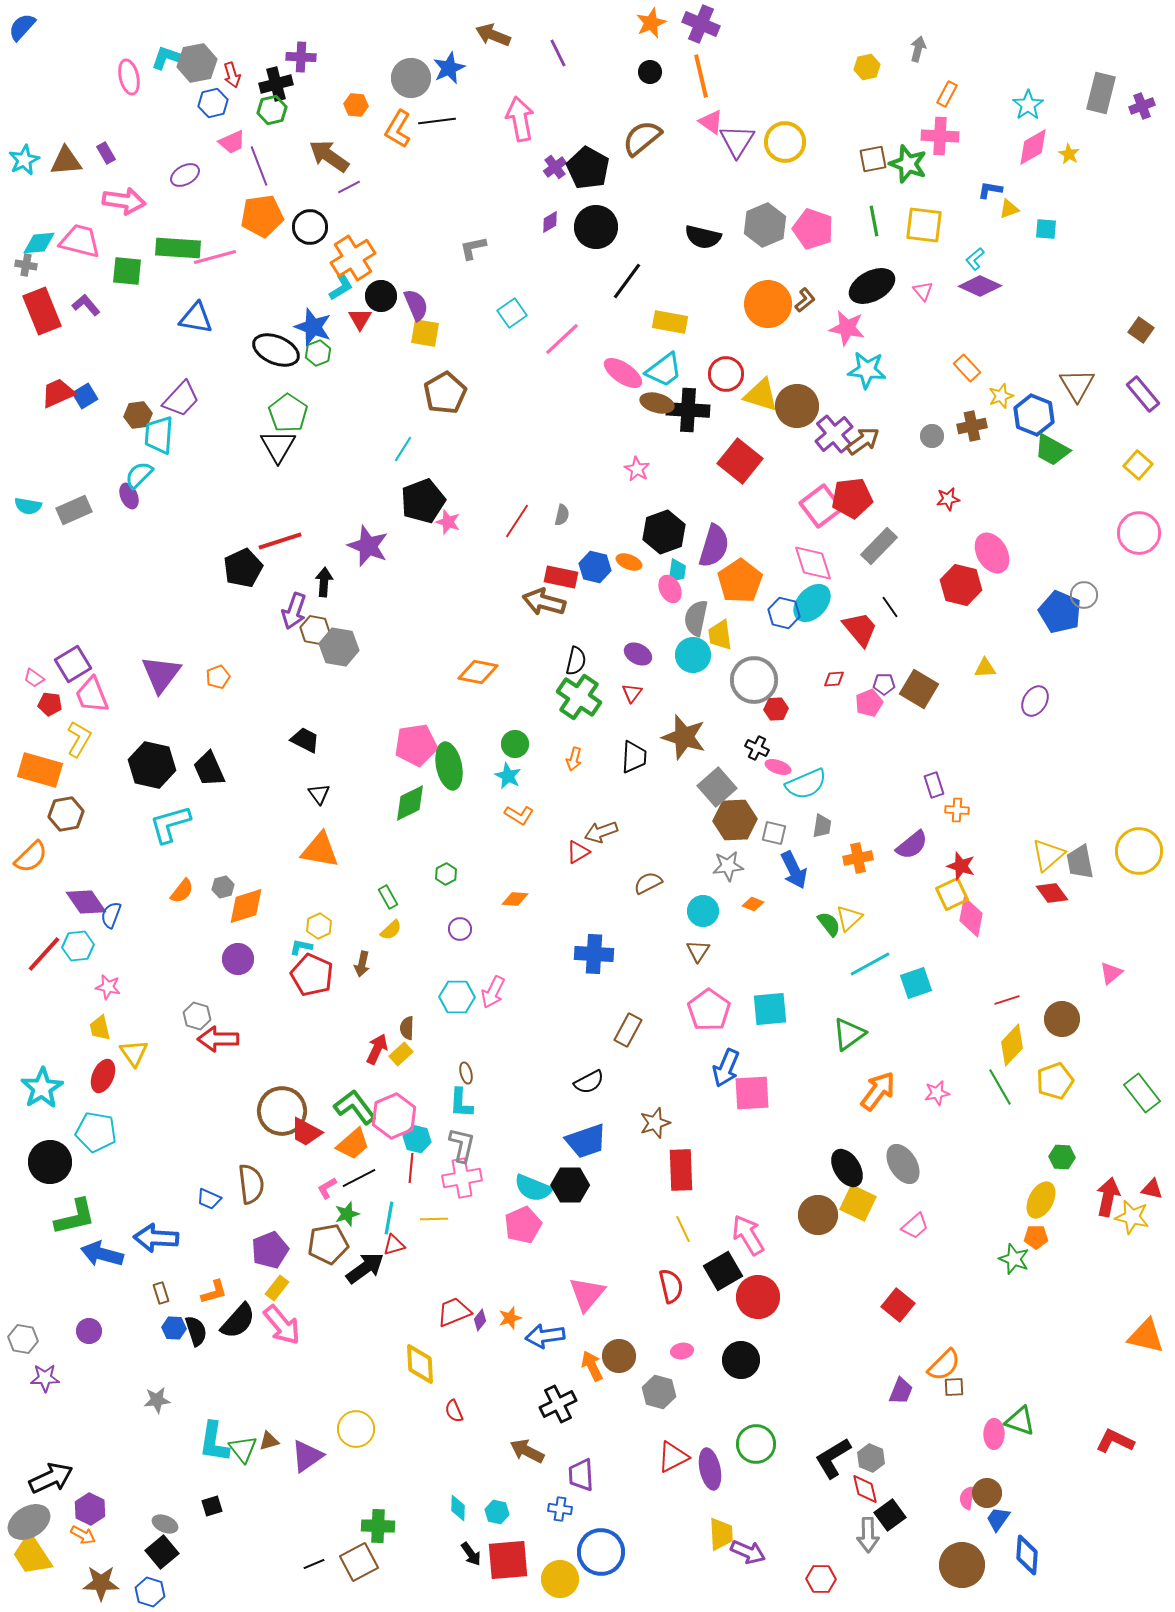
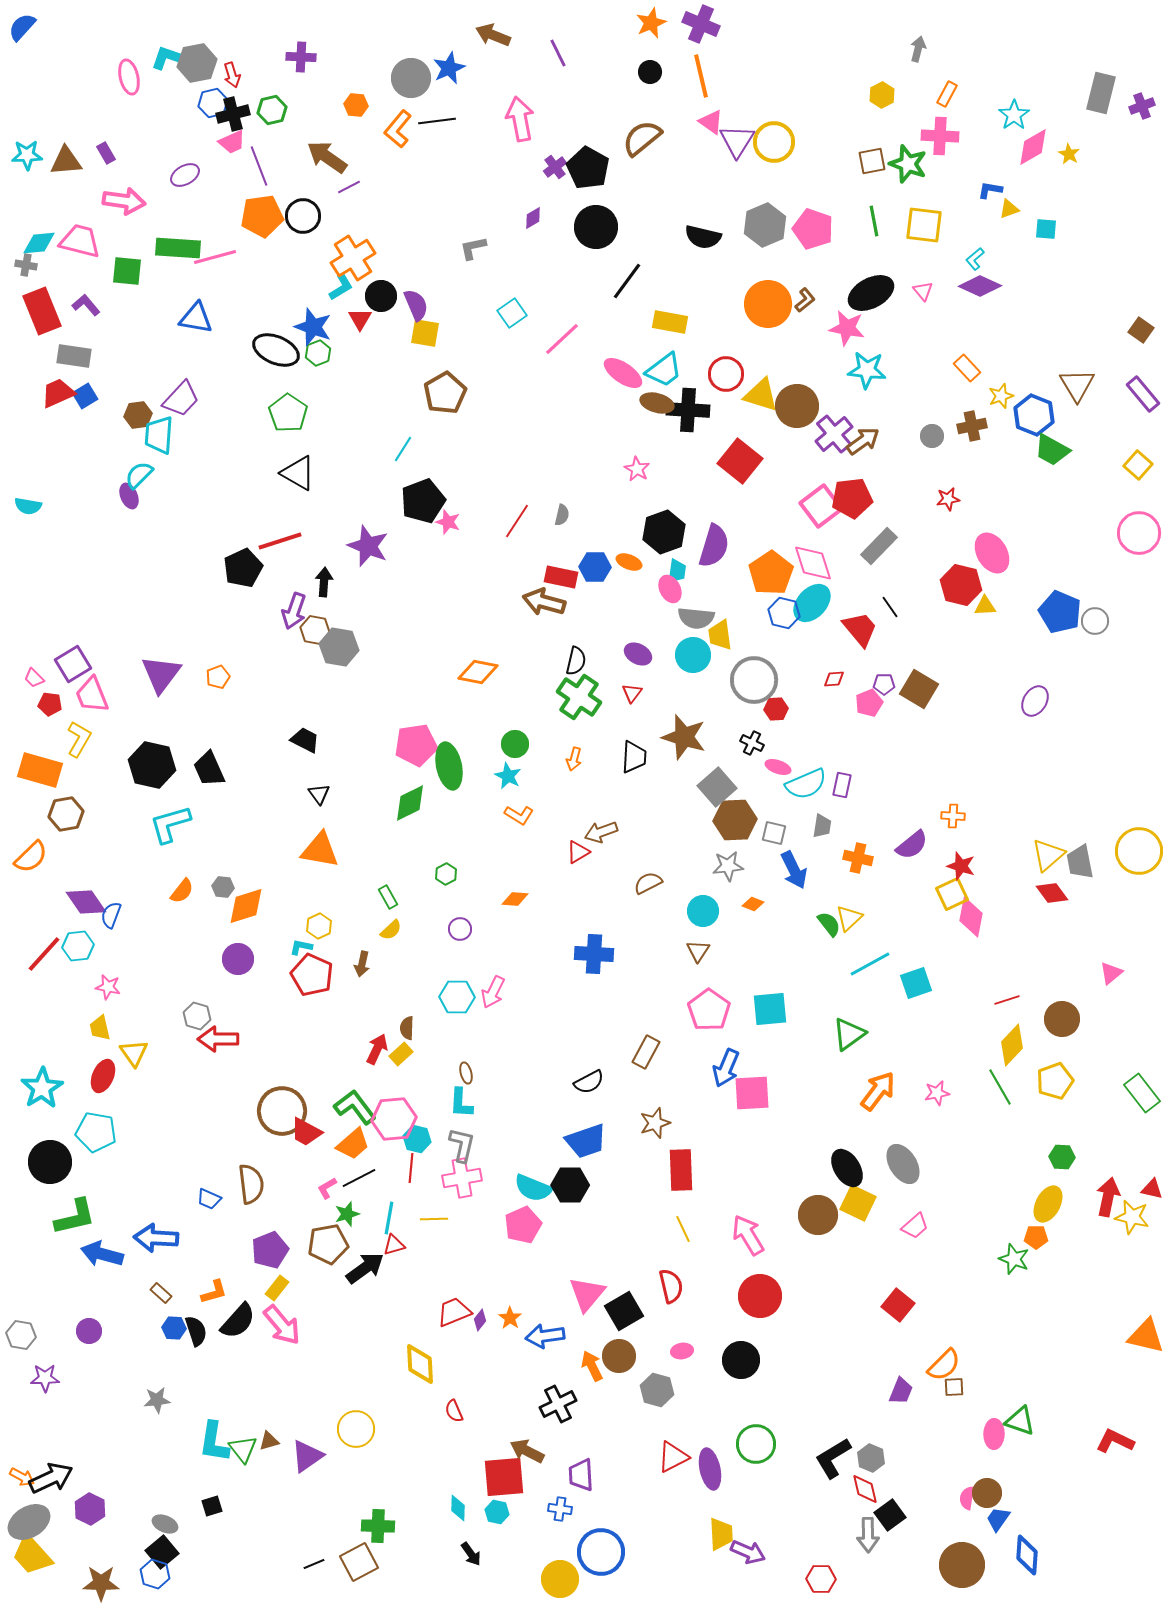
yellow hexagon at (867, 67): moved 15 px right, 28 px down; rotated 15 degrees counterclockwise
black cross at (276, 84): moved 43 px left, 30 px down
cyan star at (1028, 105): moved 14 px left, 10 px down
orange L-shape at (398, 129): rotated 9 degrees clockwise
yellow circle at (785, 142): moved 11 px left
brown arrow at (329, 156): moved 2 px left, 1 px down
brown square at (873, 159): moved 1 px left, 2 px down
cyan star at (24, 160): moved 3 px right, 5 px up; rotated 24 degrees clockwise
purple diamond at (550, 222): moved 17 px left, 4 px up
black circle at (310, 227): moved 7 px left, 11 px up
black ellipse at (872, 286): moved 1 px left, 7 px down
black triangle at (278, 446): moved 20 px right, 27 px down; rotated 30 degrees counterclockwise
gray rectangle at (74, 510): moved 154 px up; rotated 32 degrees clockwise
blue hexagon at (595, 567): rotated 12 degrees counterclockwise
orange pentagon at (740, 581): moved 31 px right, 8 px up
gray circle at (1084, 595): moved 11 px right, 26 px down
gray semicircle at (696, 618): rotated 96 degrees counterclockwise
yellow triangle at (985, 668): moved 62 px up
pink trapezoid at (34, 678): rotated 10 degrees clockwise
black cross at (757, 748): moved 5 px left, 5 px up
purple rectangle at (934, 785): moved 92 px left; rotated 30 degrees clockwise
orange cross at (957, 810): moved 4 px left, 6 px down
orange cross at (858, 858): rotated 24 degrees clockwise
gray hexagon at (223, 887): rotated 20 degrees clockwise
brown rectangle at (628, 1030): moved 18 px right, 22 px down
pink hexagon at (394, 1116): moved 3 px down; rotated 18 degrees clockwise
yellow ellipse at (1041, 1200): moved 7 px right, 4 px down
black square at (723, 1271): moved 99 px left, 40 px down
brown rectangle at (161, 1293): rotated 30 degrees counterclockwise
red circle at (758, 1297): moved 2 px right, 1 px up
orange star at (510, 1318): rotated 20 degrees counterclockwise
gray hexagon at (23, 1339): moved 2 px left, 4 px up
gray hexagon at (659, 1392): moved 2 px left, 2 px up
orange arrow at (83, 1535): moved 61 px left, 58 px up
yellow trapezoid at (32, 1555): rotated 9 degrees counterclockwise
red square at (508, 1560): moved 4 px left, 83 px up
blue hexagon at (150, 1592): moved 5 px right, 18 px up
